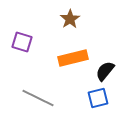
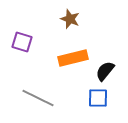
brown star: rotated 18 degrees counterclockwise
blue square: rotated 15 degrees clockwise
